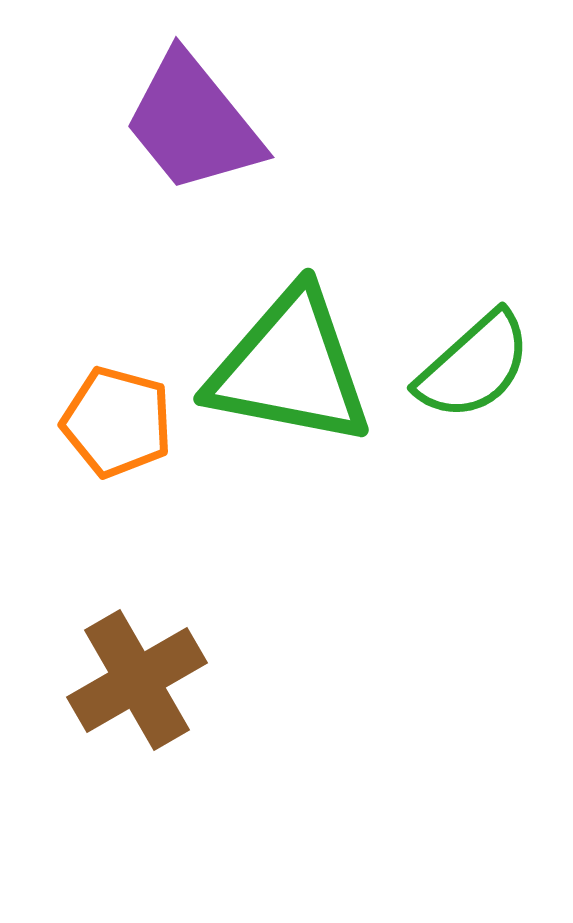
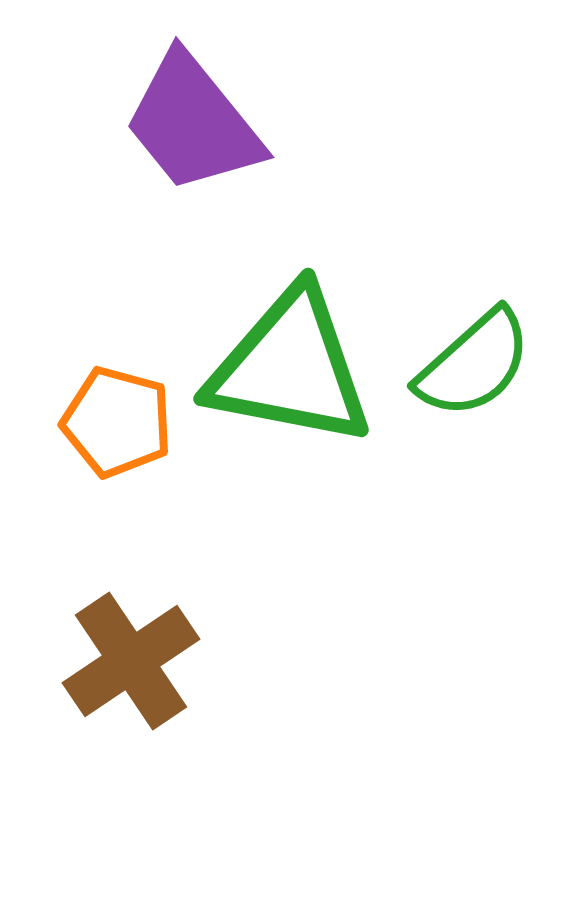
green semicircle: moved 2 px up
brown cross: moved 6 px left, 19 px up; rotated 4 degrees counterclockwise
